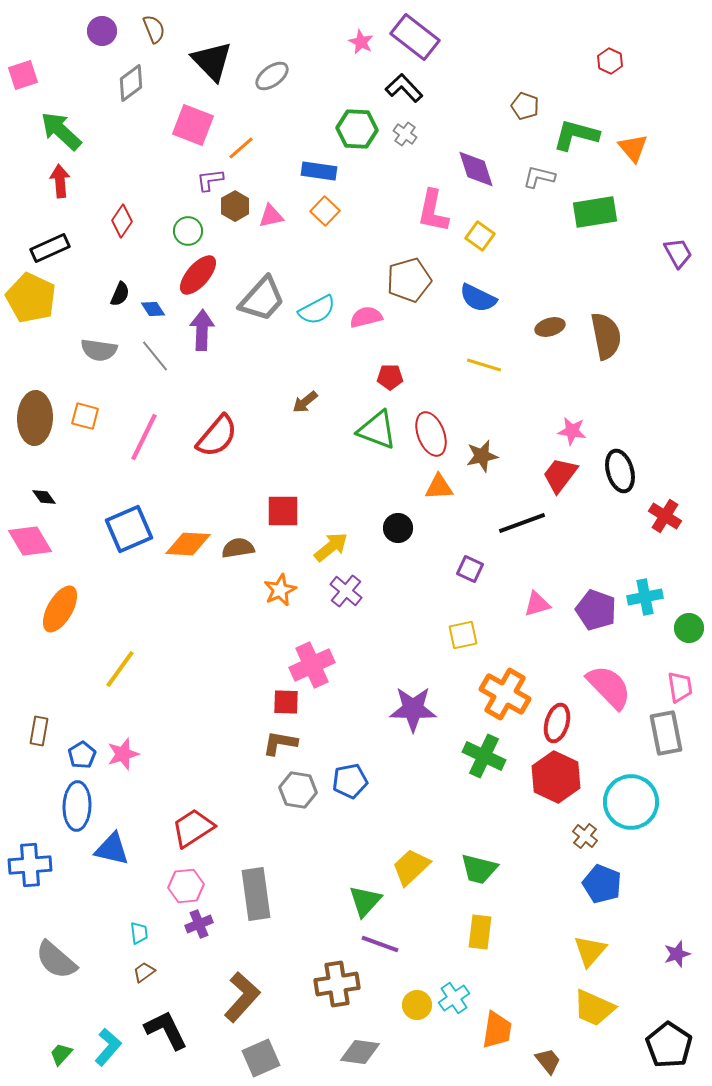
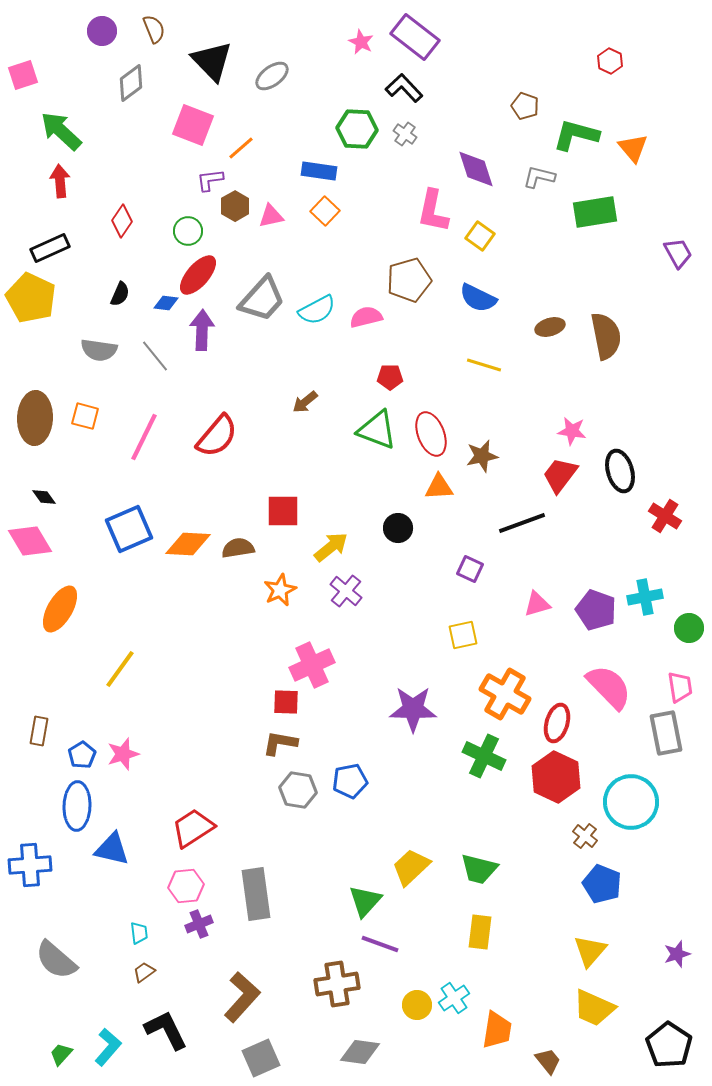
blue diamond at (153, 309): moved 13 px right, 6 px up; rotated 50 degrees counterclockwise
